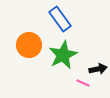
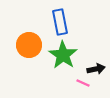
blue rectangle: moved 3 px down; rotated 25 degrees clockwise
green star: rotated 12 degrees counterclockwise
black arrow: moved 2 px left
